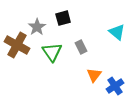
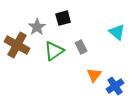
green triangle: moved 2 px right, 1 px up; rotated 30 degrees clockwise
